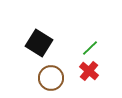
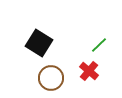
green line: moved 9 px right, 3 px up
